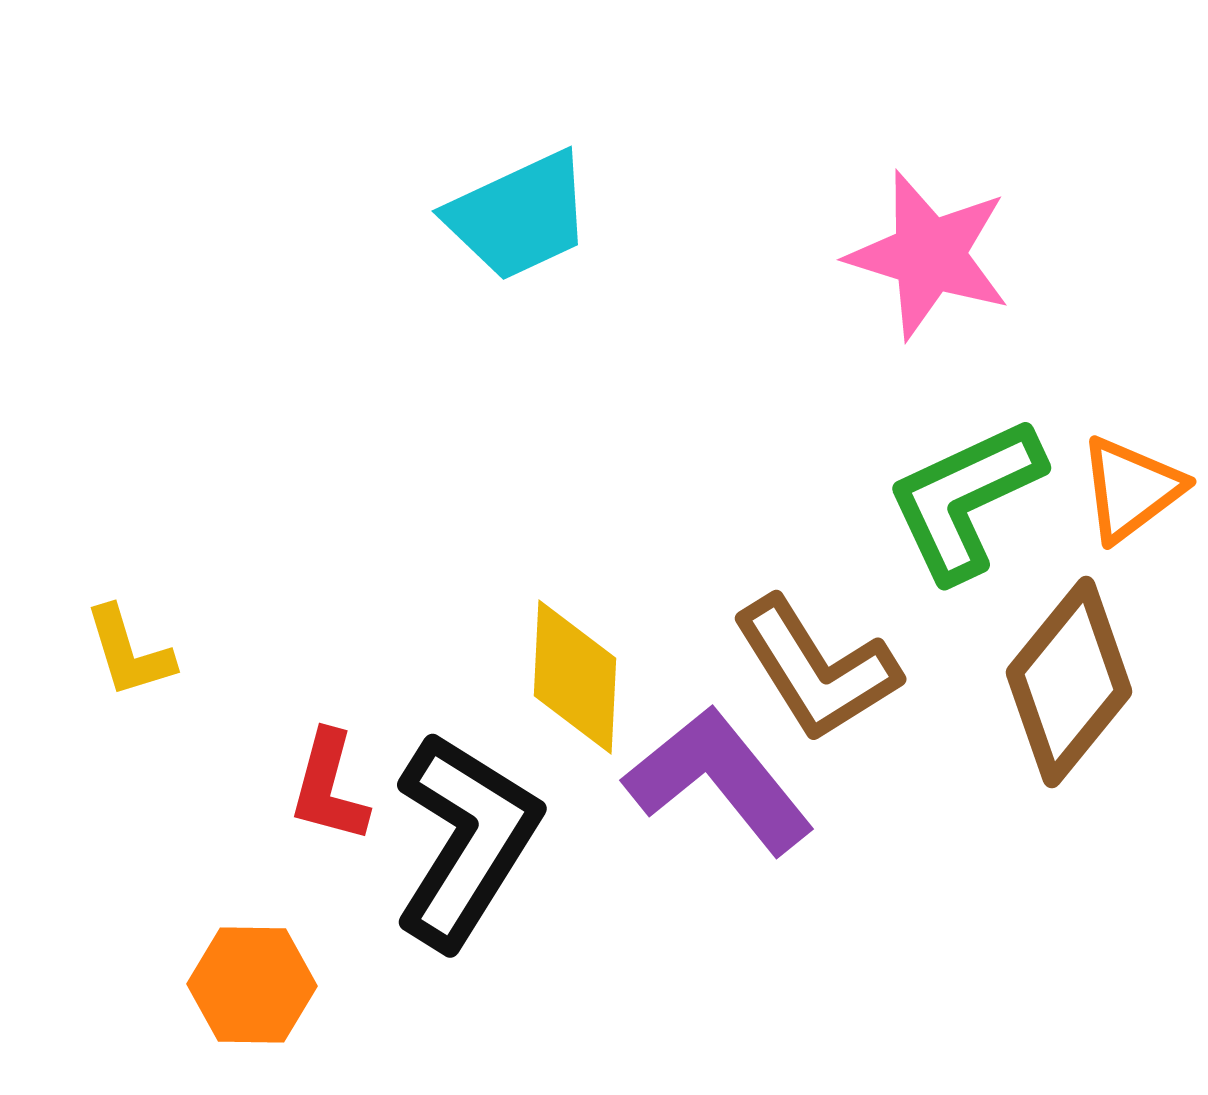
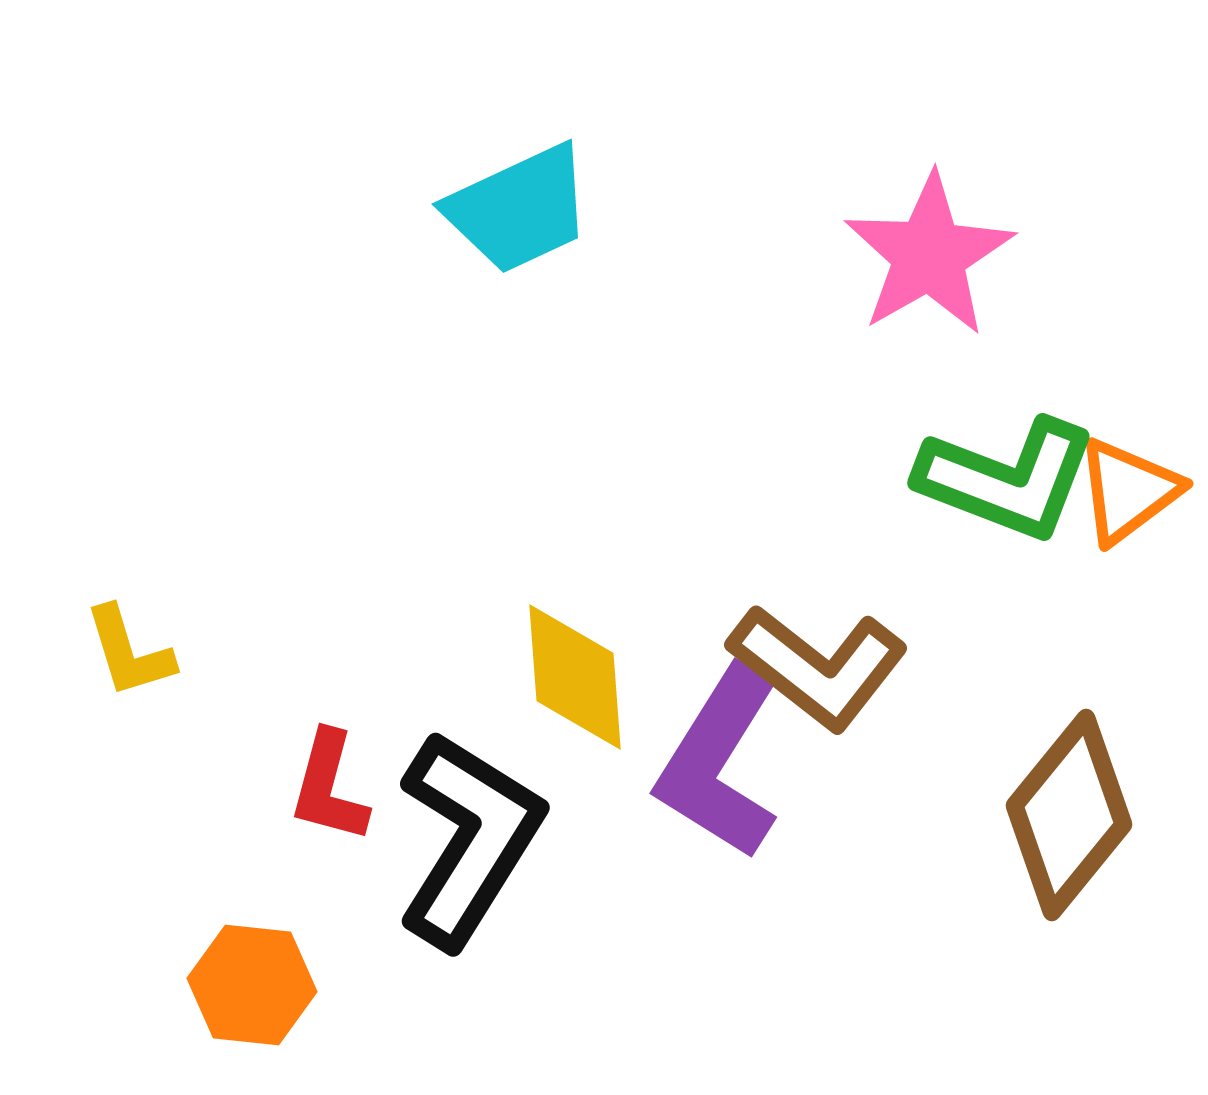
cyan trapezoid: moved 7 px up
pink star: rotated 25 degrees clockwise
orange triangle: moved 3 px left, 2 px down
green L-shape: moved 42 px right, 20 px up; rotated 134 degrees counterclockwise
brown L-shape: moved 2 px right, 2 px up; rotated 20 degrees counterclockwise
yellow diamond: rotated 7 degrees counterclockwise
brown diamond: moved 133 px down
purple L-shape: moved 17 px up; rotated 109 degrees counterclockwise
black L-shape: moved 3 px right, 1 px up
orange hexagon: rotated 5 degrees clockwise
